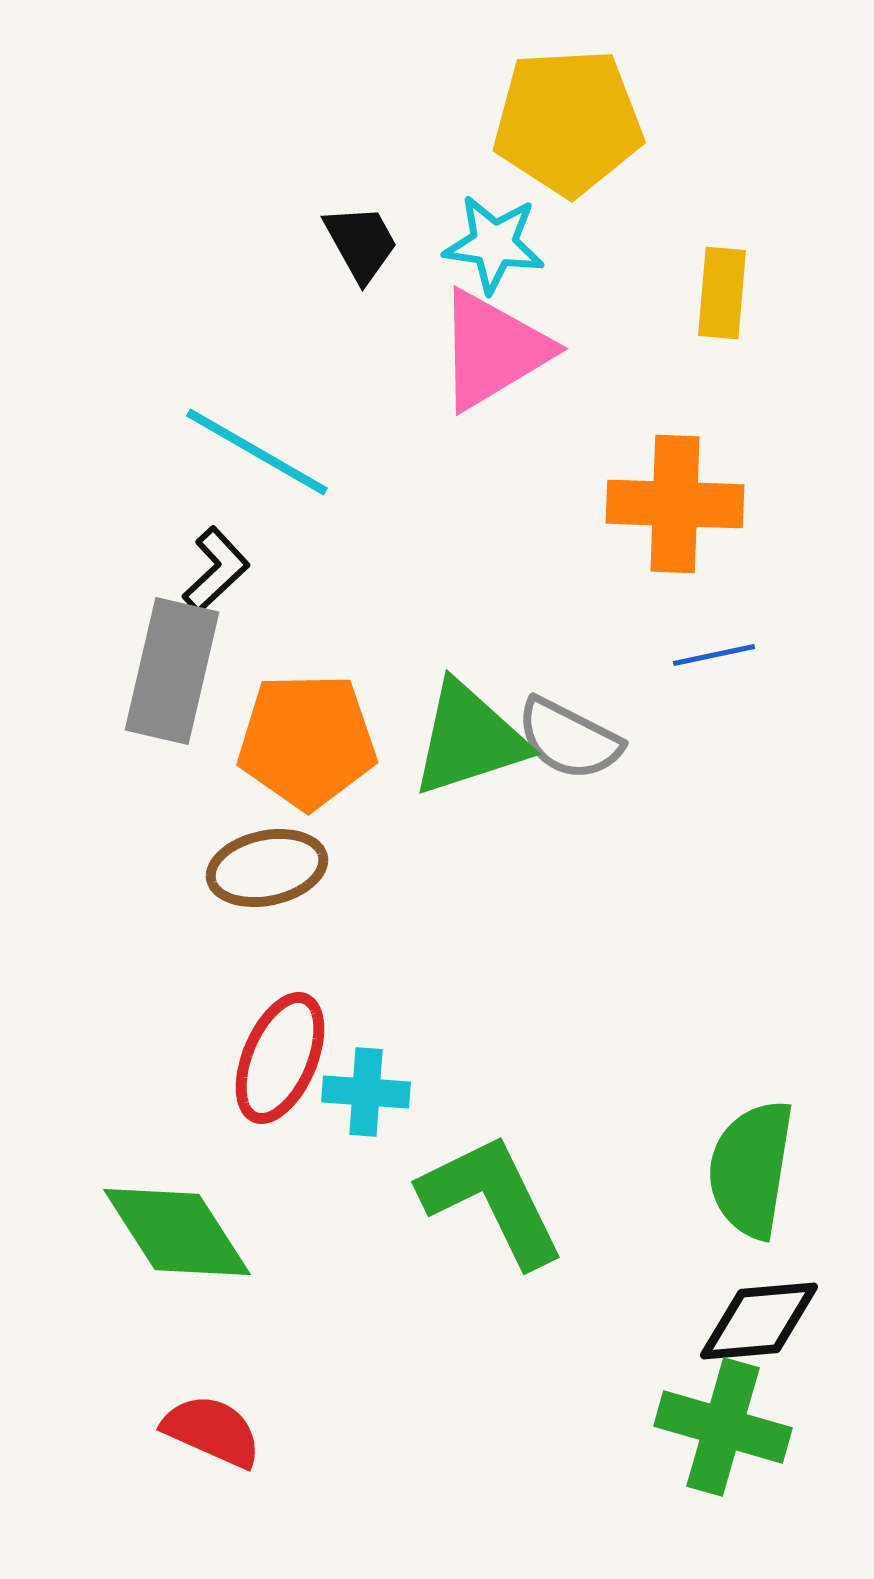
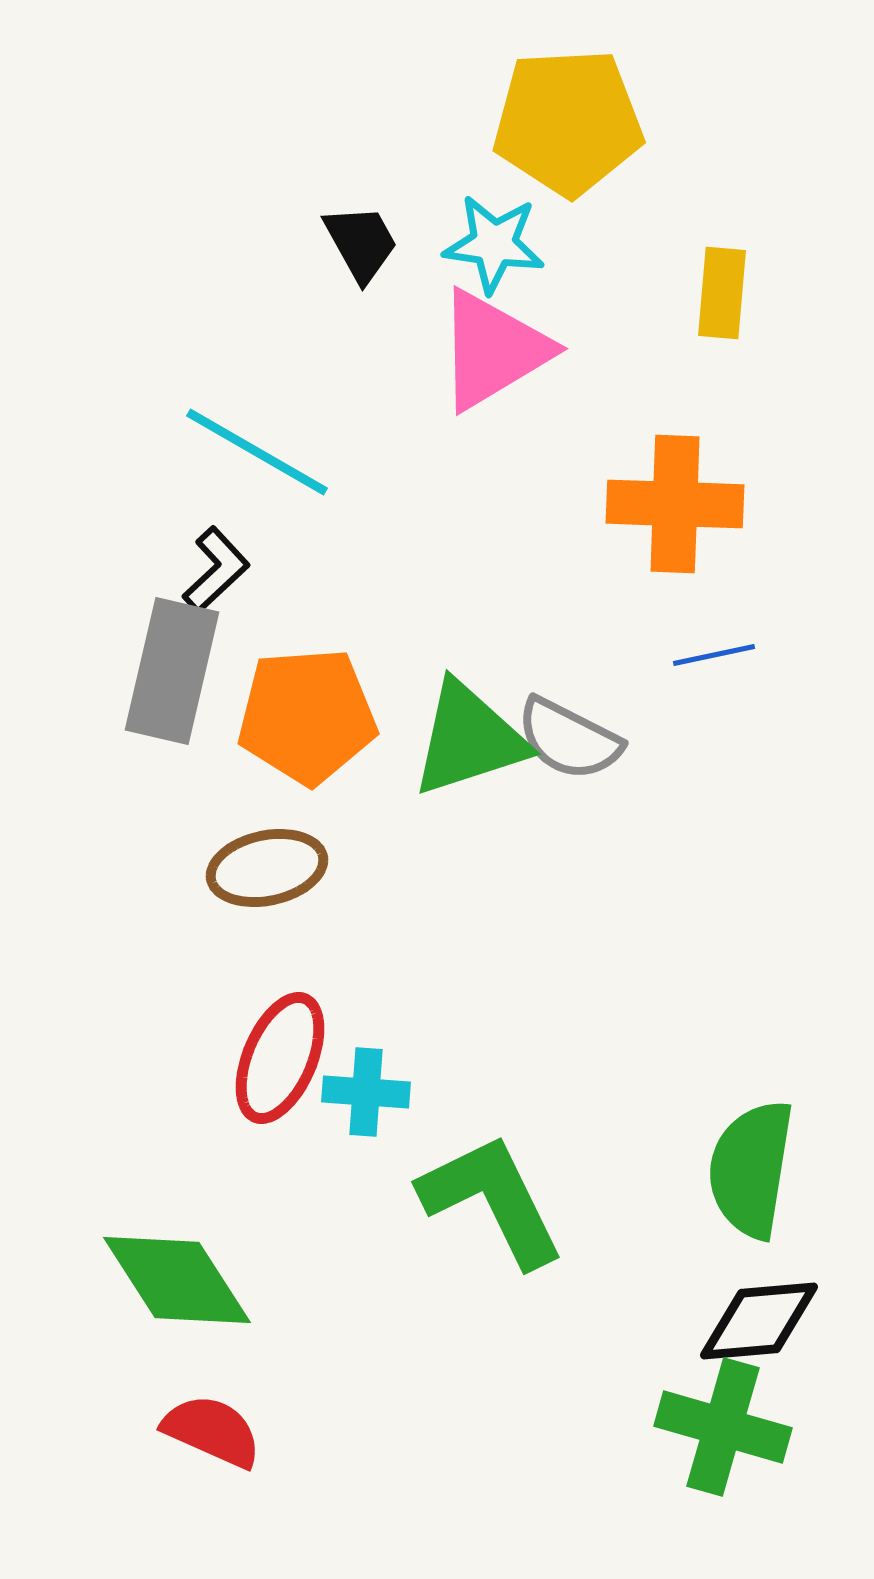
orange pentagon: moved 25 px up; rotated 3 degrees counterclockwise
green diamond: moved 48 px down
